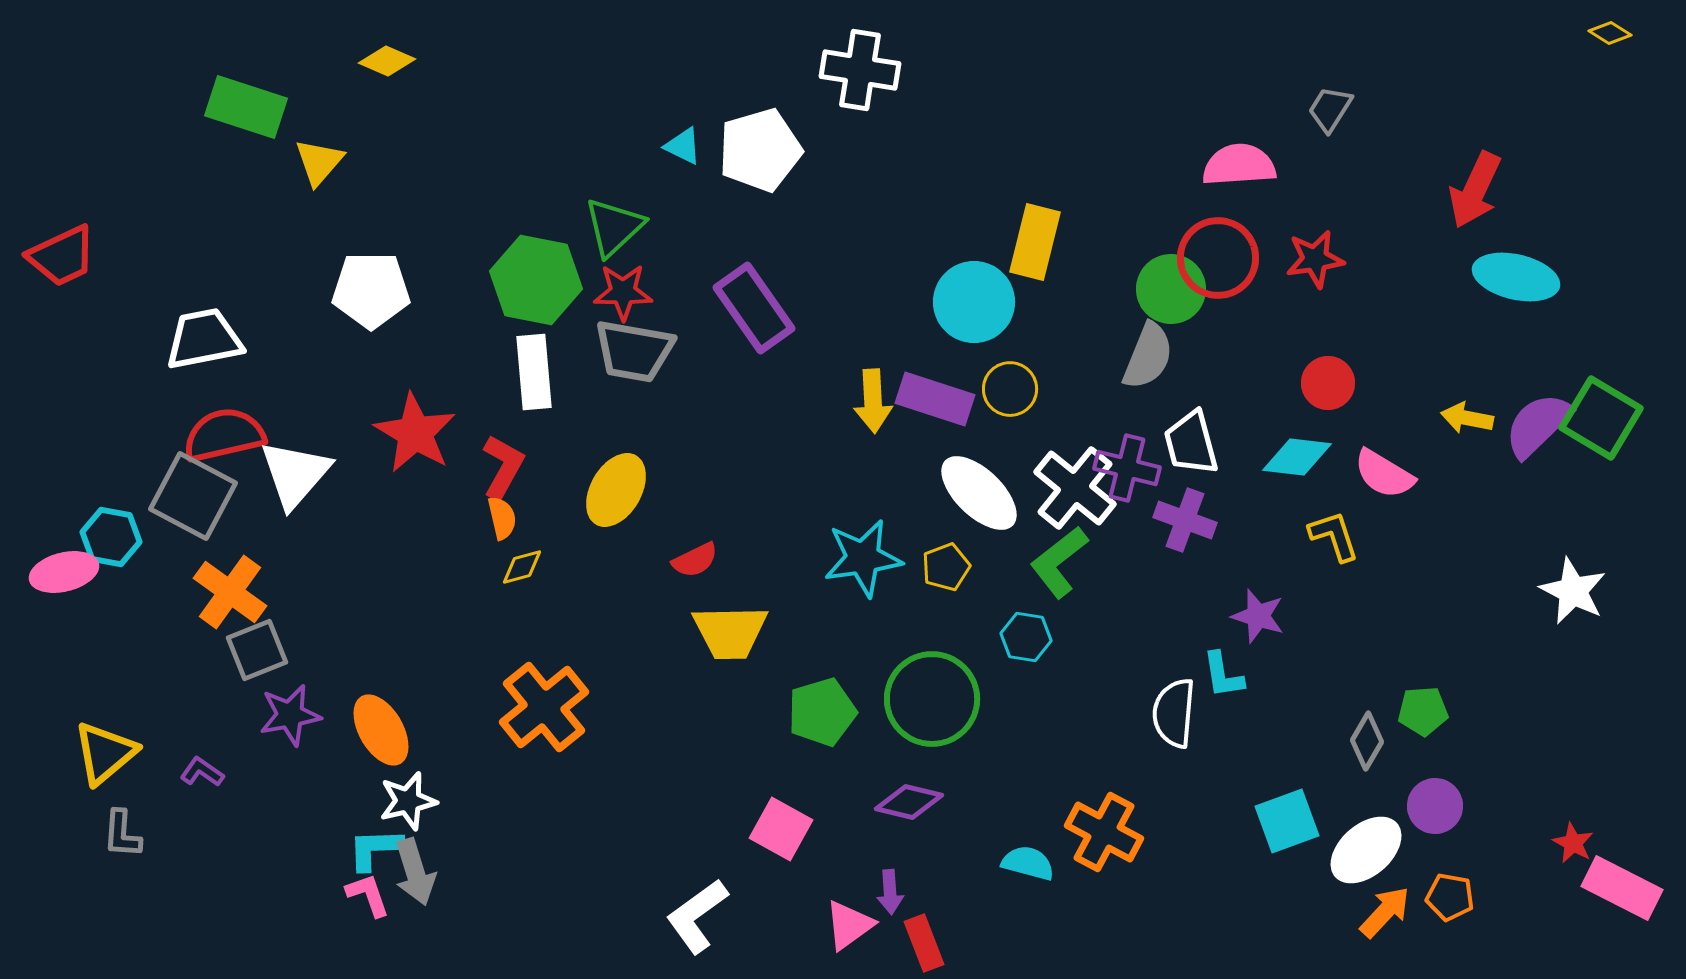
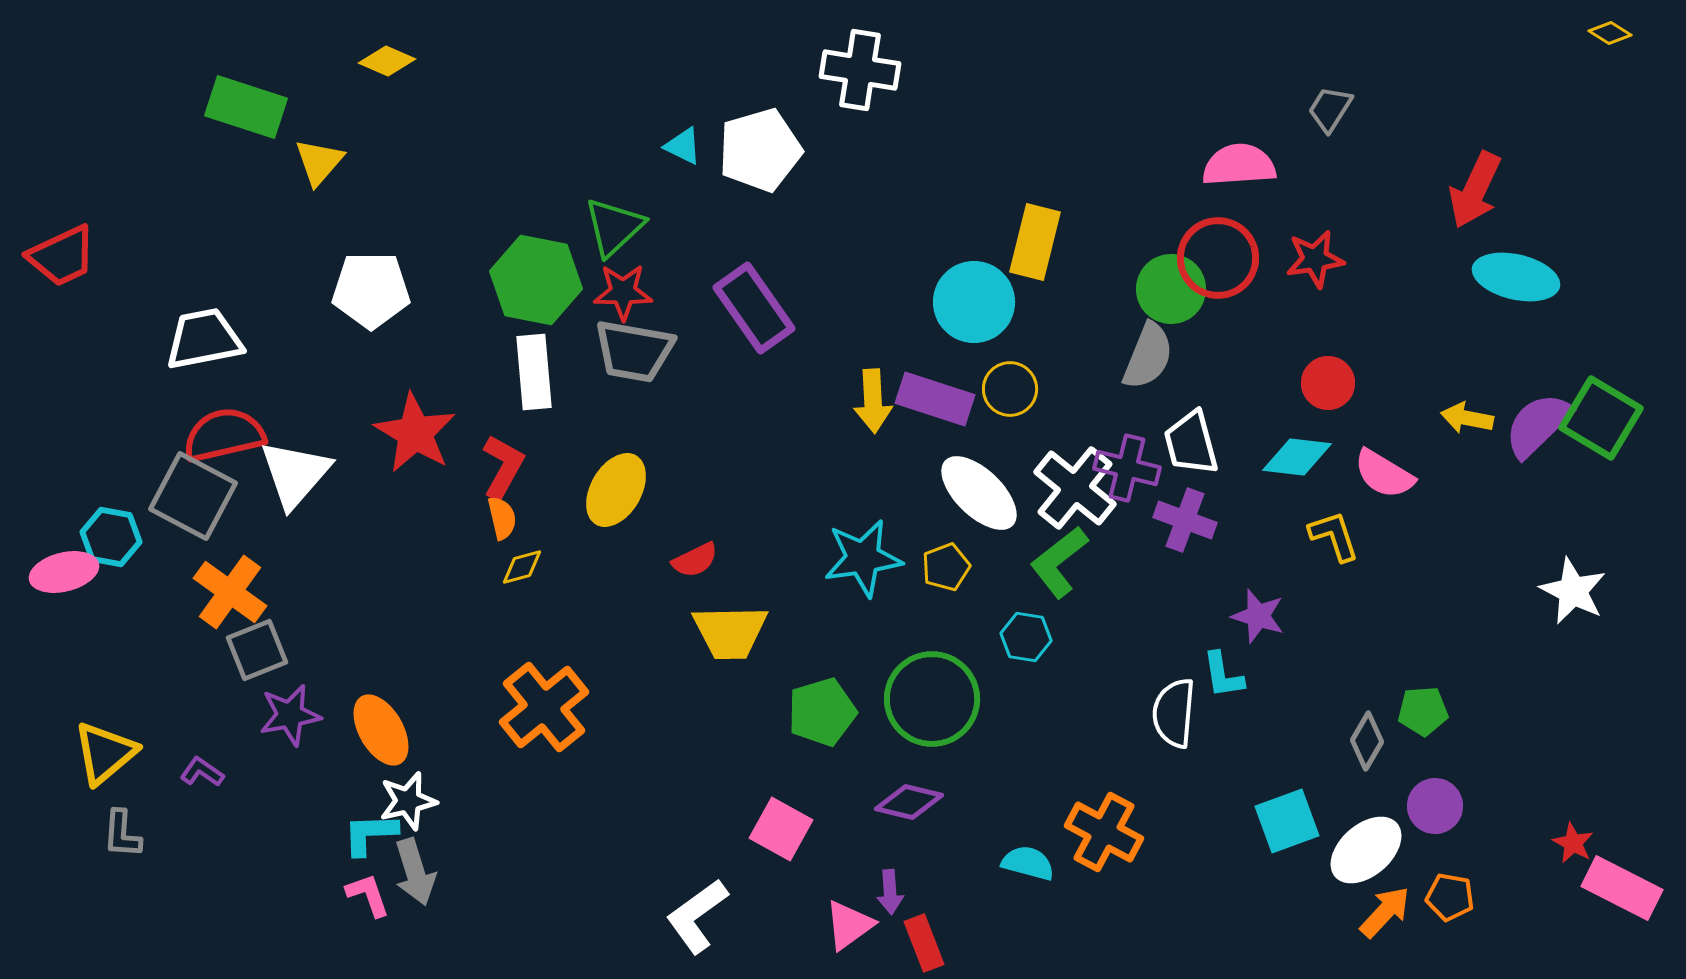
cyan L-shape at (375, 849): moved 5 px left, 15 px up
